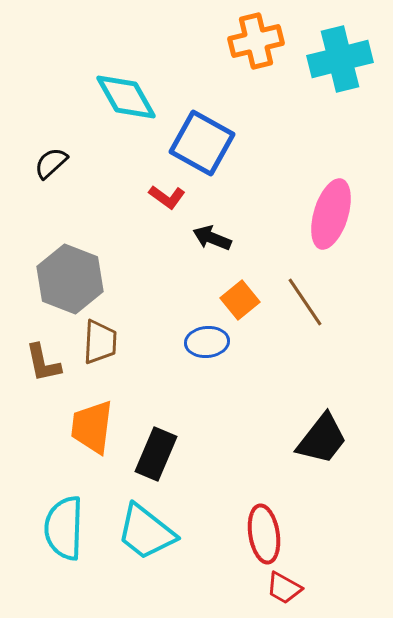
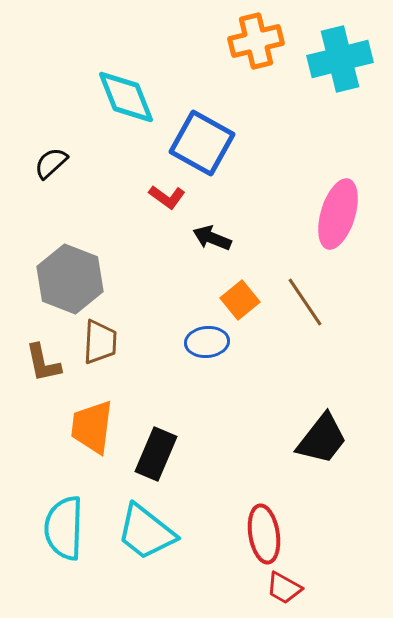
cyan diamond: rotated 8 degrees clockwise
pink ellipse: moved 7 px right
